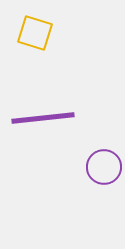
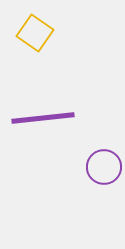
yellow square: rotated 18 degrees clockwise
